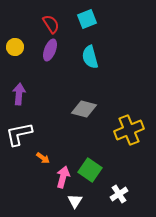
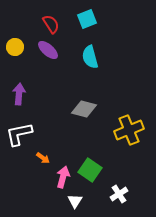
purple ellipse: moved 2 px left; rotated 70 degrees counterclockwise
